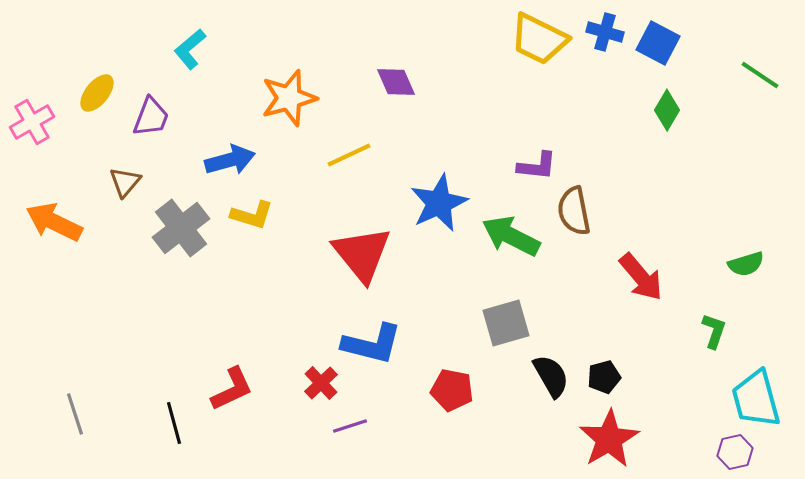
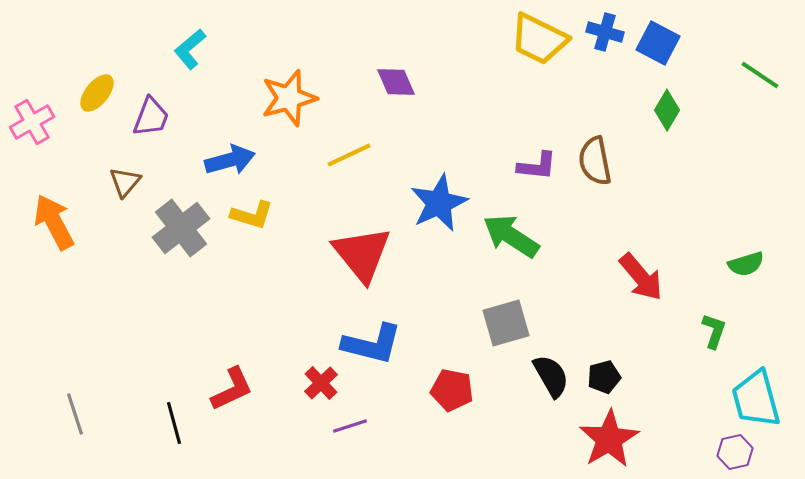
brown semicircle: moved 21 px right, 50 px up
orange arrow: rotated 36 degrees clockwise
green arrow: rotated 6 degrees clockwise
